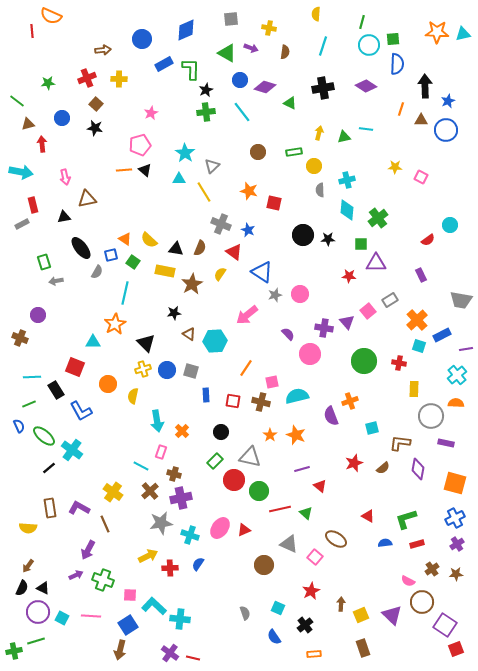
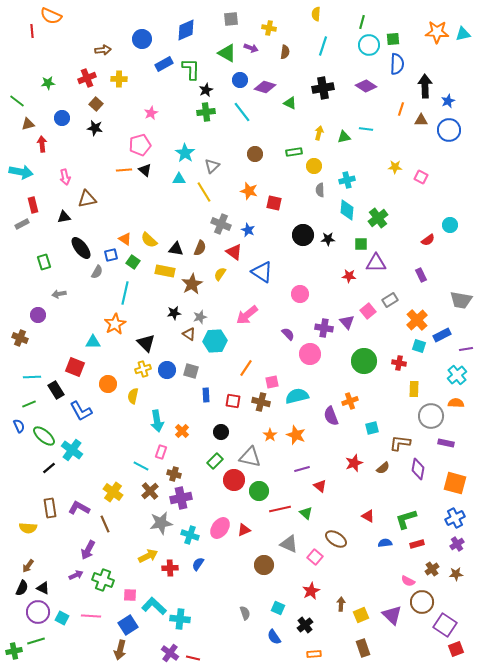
blue circle at (446, 130): moved 3 px right
brown circle at (258, 152): moved 3 px left, 2 px down
gray arrow at (56, 281): moved 3 px right, 13 px down
gray star at (275, 295): moved 75 px left, 22 px down
